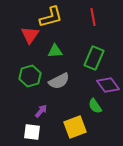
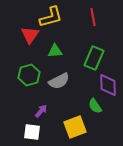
green hexagon: moved 1 px left, 1 px up
purple diamond: rotated 35 degrees clockwise
